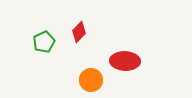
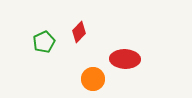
red ellipse: moved 2 px up
orange circle: moved 2 px right, 1 px up
